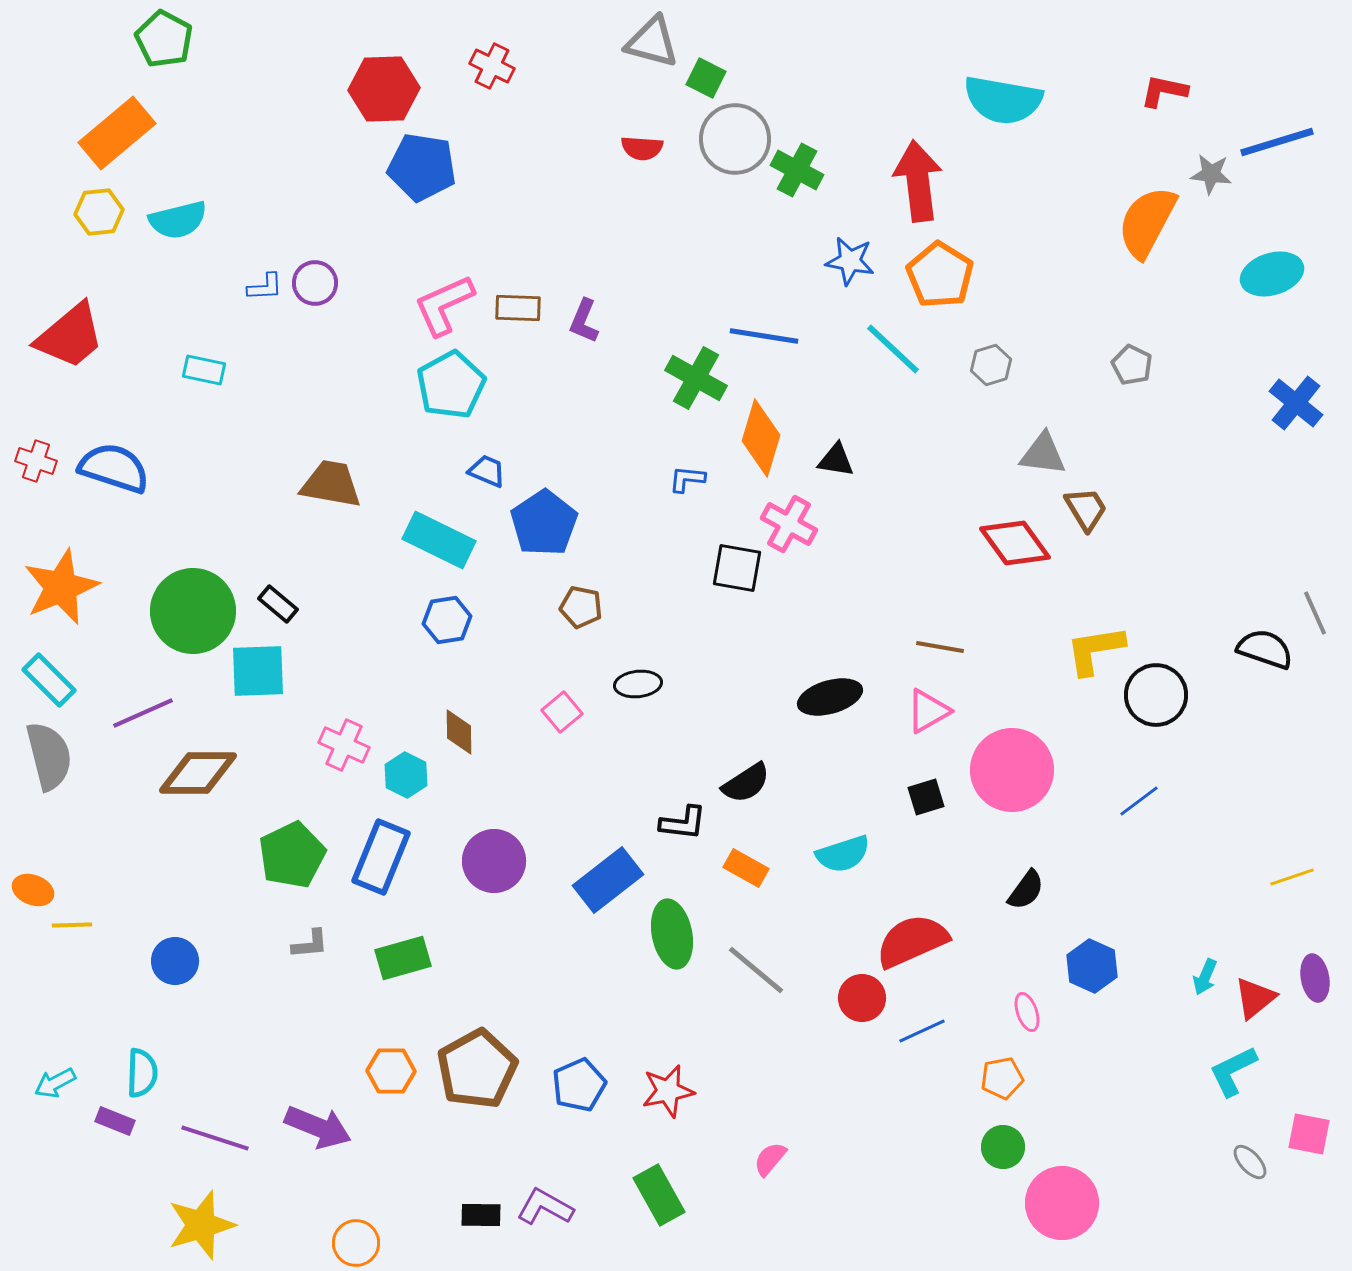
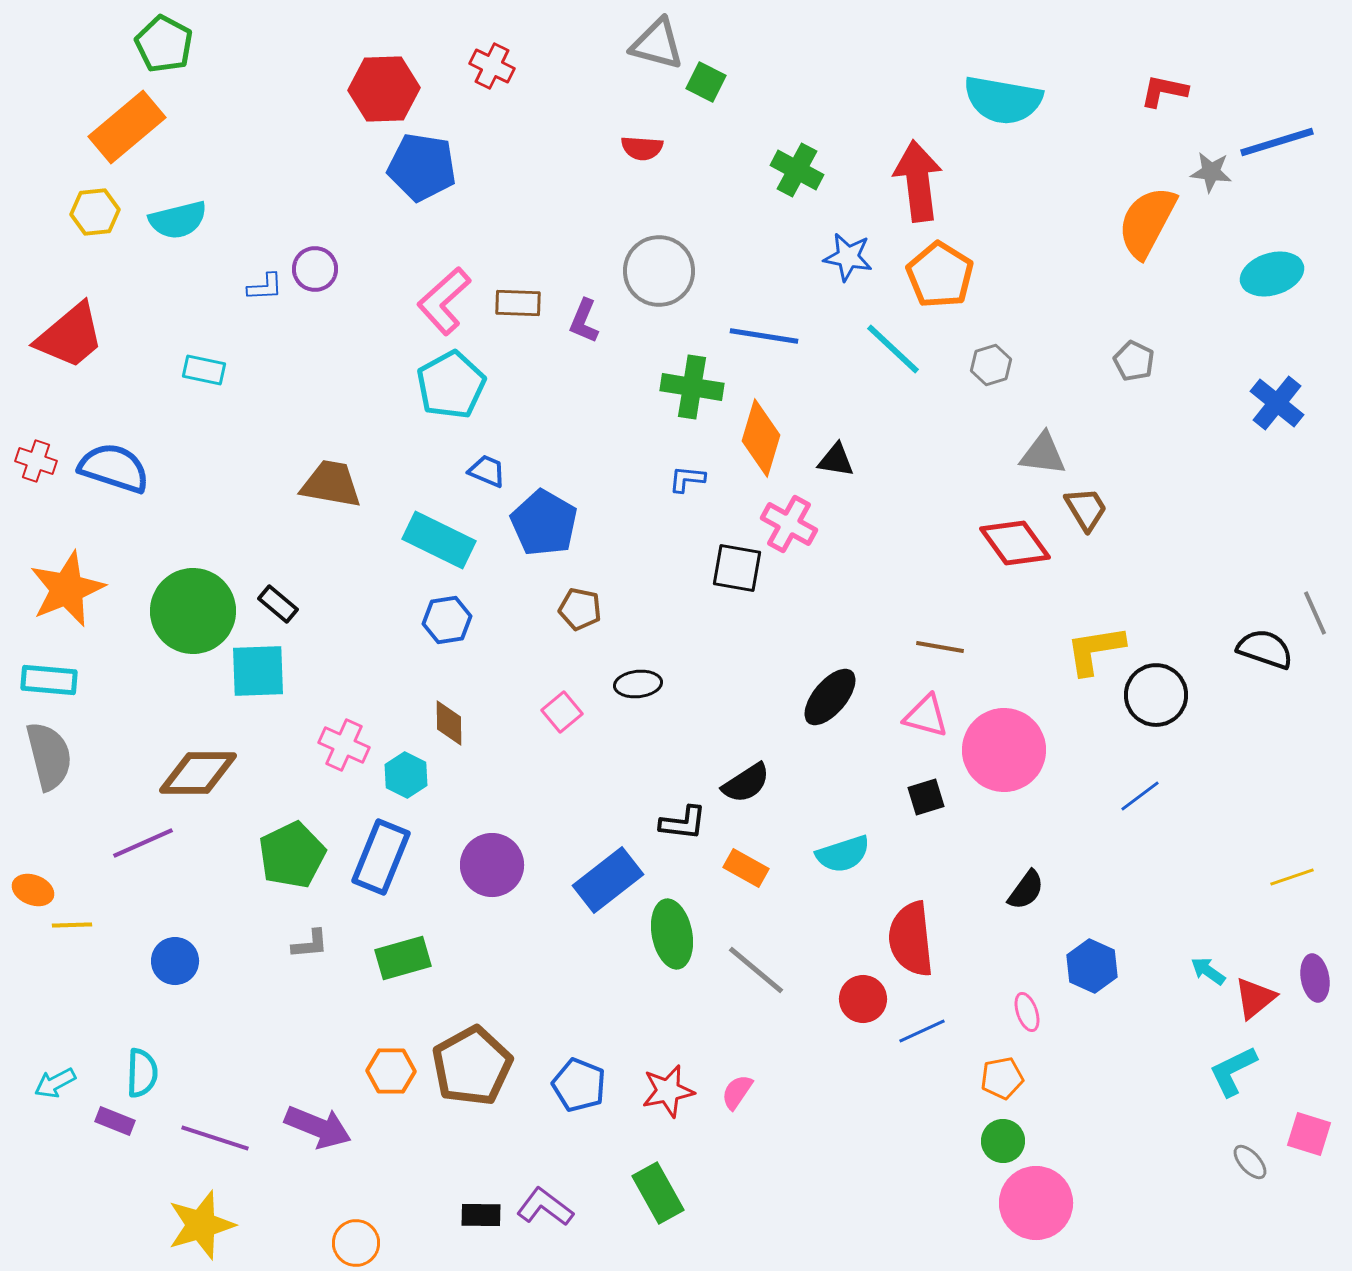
green pentagon at (164, 39): moved 5 px down
gray triangle at (652, 42): moved 5 px right, 2 px down
green square at (706, 78): moved 4 px down
orange rectangle at (117, 133): moved 10 px right, 6 px up
gray circle at (735, 139): moved 76 px left, 132 px down
gray star at (1211, 174): moved 2 px up
yellow hexagon at (99, 212): moved 4 px left
blue star at (850, 261): moved 2 px left, 4 px up
purple circle at (315, 283): moved 14 px up
pink L-shape at (444, 305): moved 4 px up; rotated 18 degrees counterclockwise
brown rectangle at (518, 308): moved 5 px up
gray pentagon at (1132, 365): moved 2 px right, 4 px up
green cross at (696, 378): moved 4 px left, 9 px down; rotated 20 degrees counterclockwise
blue cross at (1296, 403): moved 19 px left
blue pentagon at (544, 523): rotated 8 degrees counterclockwise
orange star at (61, 587): moved 6 px right, 2 px down
brown pentagon at (581, 607): moved 1 px left, 2 px down
cyan rectangle at (49, 680): rotated 40 degrees counterclockwise
black ellipse at (830, 697): rotated 34 degrees counterclockwise
pink triangle at (928, 711): moved 2 px left, 5 px down; rotated 45 degrees clockwise
purple line at (143, 713): moved 130 px down
brown diamond at (459, 732): moved 10 px left, 9 px up
pink circle at (1012, 770): moved 8 px left, 20 px up
blue line at (1139, 801): moved 1 px right, 5 px up
purple circle at (494, 861): moved 2 px left, 4 px down
red semicircle at (912, 941): moved 1 px left, 2 px up; rotated 72 degrees counterclockwise
cyan arrow at (1205, 977): moved 3 px right, 6 px up; rotated 102 degrees clockwise
red circle at (862, 998): moved 1 px right, 1 px down
brown pentagon at (477, 1069): moved 5 px left, 3 px up
blue pentagon at (579, 1085): rotated 26 degrees counterclockwise
pink square at (1309, 1134): rotated 6 degrees clockwise
green circle at (1003, 1147): moved 6 px up
pink semicircle at (770, 1159): moved 33 px left, 67 px up; rotated 6 degrees counterclockwise
green rectangle at (659, 1195): moved 1 px left, 2 px up
pink circle at (1062, 1203): moved 26 px left
purple L-shape at (545, 1207): rotated 8 degrees clockwise
